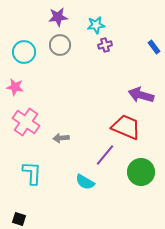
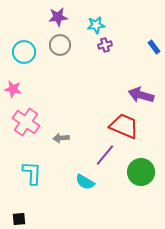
pink star: moved 2 px left, 2 px down
red trapezoid: moved 2 px left, 1 px up
black square: rotated 24 degrees counterclockwise
